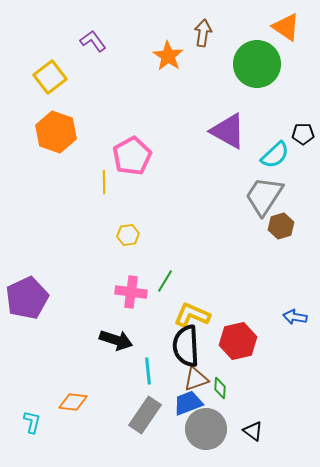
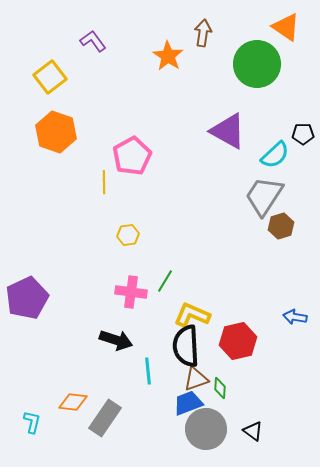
gray rectangle: moved 40 px left, 3 px down
